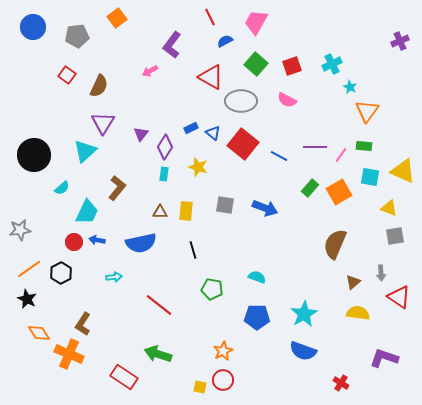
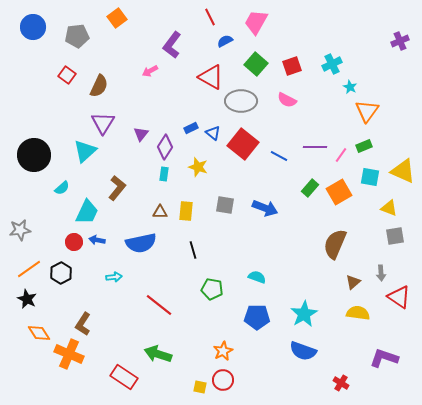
green rectangle at (364, 146): rotated 28 degrees counterclockwise
